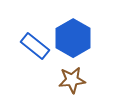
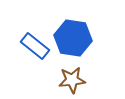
blue hexagon: rotated 21 degrees counterclockwise
